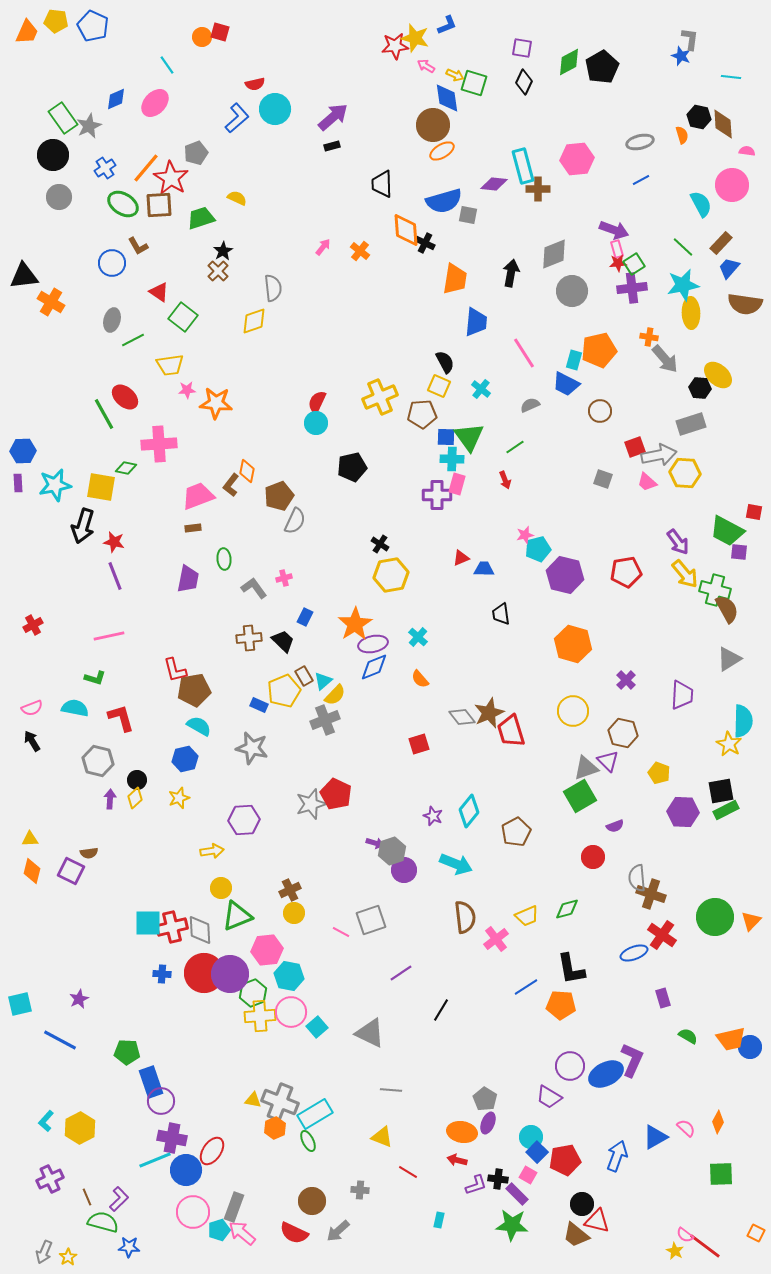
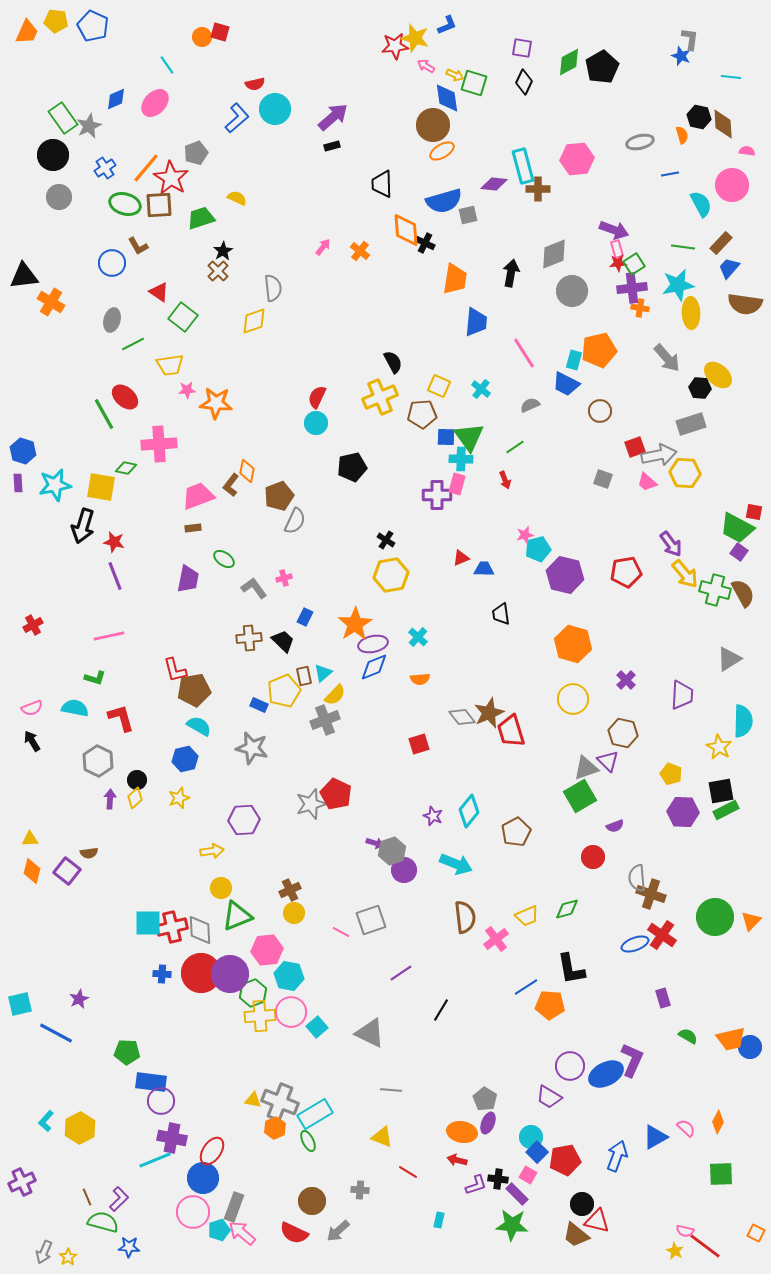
blue line at (641, 180): moved 29 px right, 6 px up; rotated 18 degrees clockwise
green ellipse at (123, 204): moved 2 px right; rotated 16 degrees counterclockwise
gray square at (468, 215): rotated 24 degrees counterclockwise
green line at (683, 247): rotated 35 degrees counterclockwise
cyan star at (683, 285): moved 5 px left
orange cross at (649, 337): moved 9 px left, 29 px up
green line at (133, 340): moved 4 px down
gray arrow at (665, 359): moved 2 px right, 1 px up
black semicircle at (445, 362): moved 52 px left
red semicircle at (317, 402): moved 5 px up
blue hexagon at (23, 451): rotated 20 degrees clockwise
cyan cross at (452, 459): moved 9 px right
green trapezoid at (727, 531): moved 10 px right, 3 px up
purple arrow at (678, 542): moved 7 px left, 2 px down
black cross at (380, 544): moved 6 px right, 4 px up
purple square at (739, 552): rotated 30 degrees clockwise
green ellipse at (224, 559): rotated 50 degrees counterclockwise
brown semicircle at (727, 609): moved 16 px right, 16 px up
brown rectangle at (304, 676): rotated 18 degrees clockwise
orange semicircle at (420, 679): rotated 54 degrees counterclockwise
cyan triangle at (323, 681): moved 8 px up
yellow circle at (573, 711): moved 12 px up
yellow star at (729, 744): moved 10 px left, 3 px down
gray hexagon at (98, 761): rotated 12 degrees clockwise
yellow pentagon at (659, 773): moved 12 px right, 1 px down
purple square at (71, 871): moved 4 px left; rotated 12 degrees clockwise
blue ellipse at (634, 953): moved 1 px right, 9 px up
red circle at (204, 973): moved 3 px left
orange pentagon at (561, 1005): moved 11 px left
blue line at (60, 1040): moved 4 px left, 7 px up
blue rectangle at (151, 1082): rotated 64 degrees counterclockwise
blue circle at (186, 1170): moved 17 px right, 8 px down
purple cross at (50, 1179): moved 28 px left, 3 px down
pink semicircle at (685, 1235): moved 4 px up; rotated 24 degrees counterclockwise
